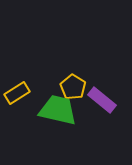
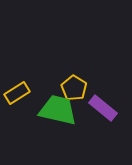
yellow pentagon: moved 1 px right, 1 px down
purple rectangle: moved 1 px right, 8 px down
